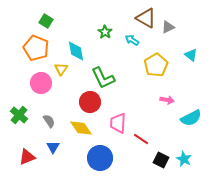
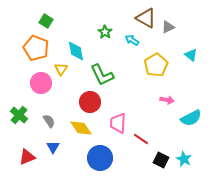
green L-shape: moved 1 px left, 3 px up
